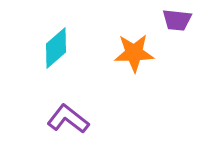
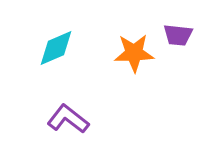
purple trapezoid: moved 1 px right, 15 px down
cyan diamond: rotated 18 degrees clockwise
